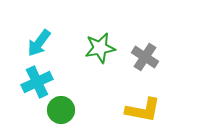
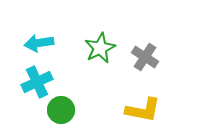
cyan arrow: rotated 44 degrees clockwise
green star: rotated 16 degrees counterclockwise
